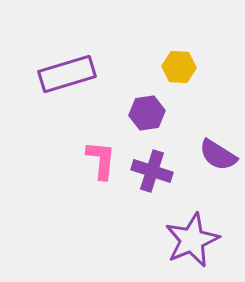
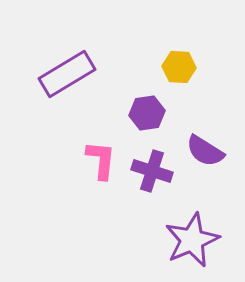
purple rectangle: rotated 14 degrees counterclockwise
purple semicircle: moved 13 px left, 4 px up
